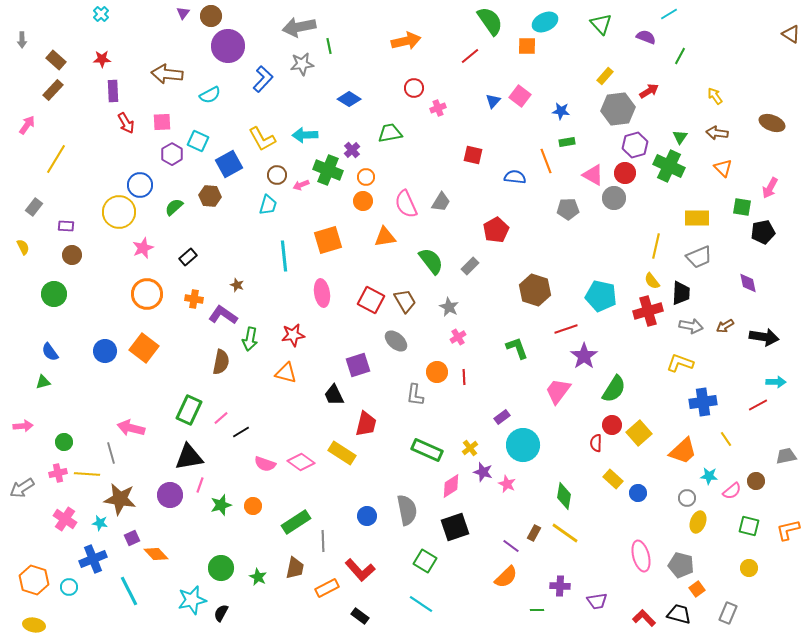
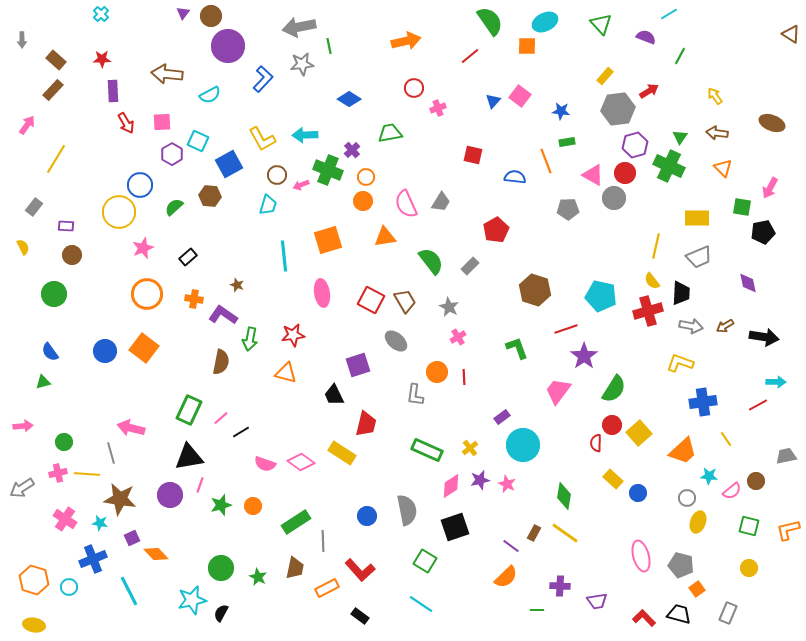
purple star at (483, 472): moved 3 px left, 8 px down; rotated 30 degrees counterclockwise
